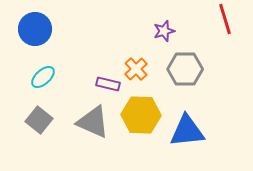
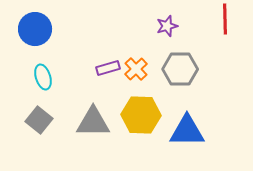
red line: rotated 16 degrees clockwise
purple star: moved 3 px right, 5 px up
gray hexagon: moved 5 px left
cyan ellipse: rotated 65 degrees counterclockwise
purple rectangle: moved 16 px up; rotated 30 degrees counterclockwise
gray triangle: rotated 24 degrees counterclockwise
blue triangle: rotated 6 degrees clockwise
